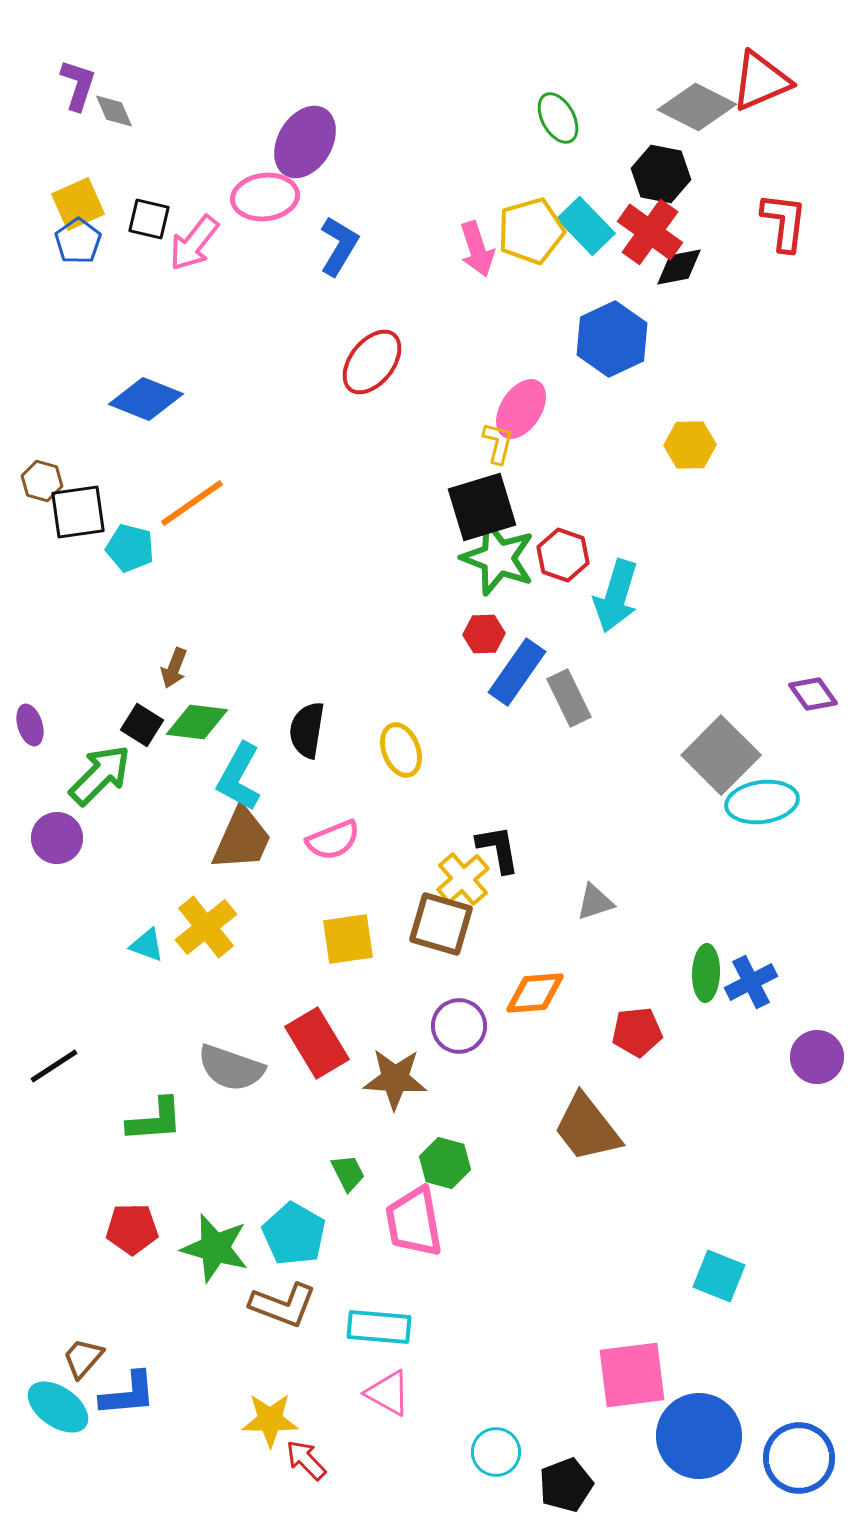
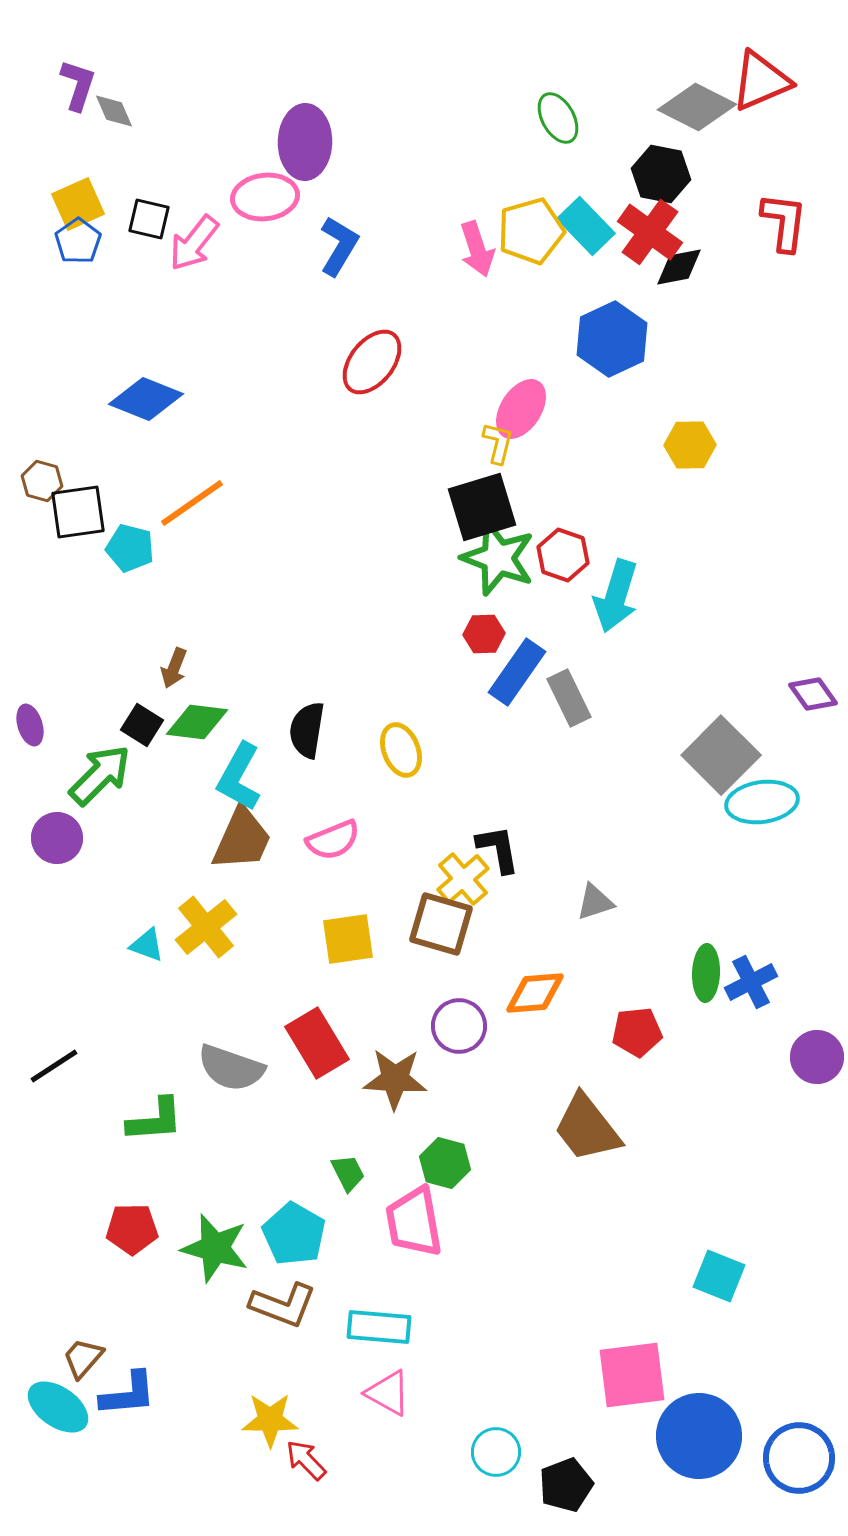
purple ellipse at (305, 142): rotated 30 degrees counterclockwise
